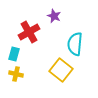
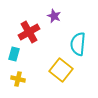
cyan semicircle: moved 3 px right
yellow cross: moved 2 px right, 5 px down
